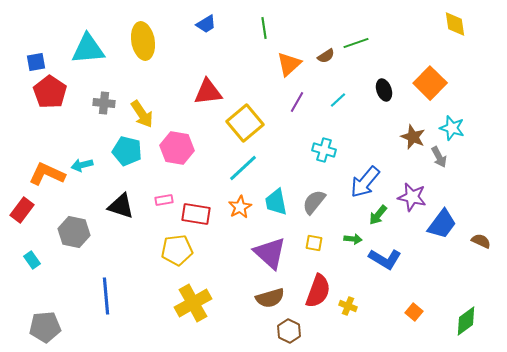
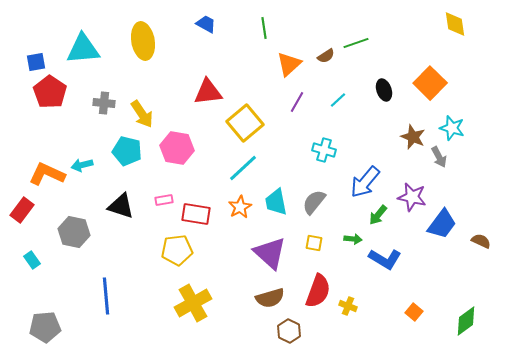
blue trapezoid at (206, 24): rotated 120 degrees counterclockwise
cyan triangle at (88, 49): moved 5 px left
